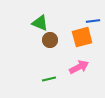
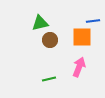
green triangle: rotated 36 degrees counterclockwise
orange square: rotated 15 degrees clockwise
pink arrow: rotated 42 degrees counterclockwise
